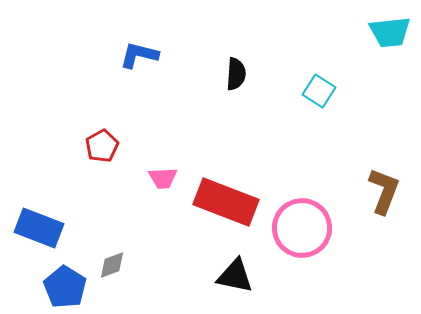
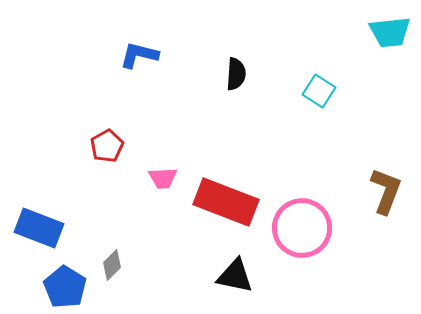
red pentagon: moved 5 px right
brown L-shape: moved 2 px right
gray diamond: rotated 24 degrees counterclockwise
